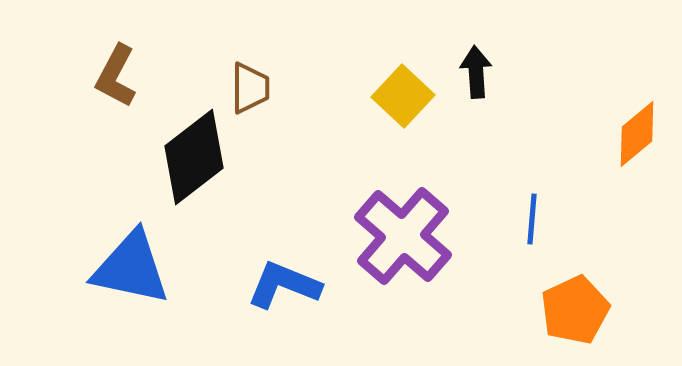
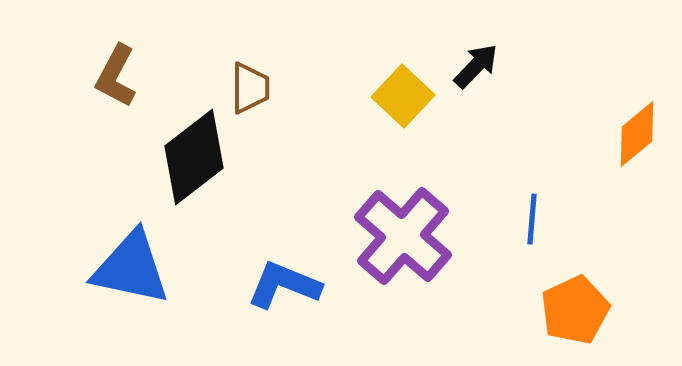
black arrow: moved 6 px up; rotated 48 degrees clockwise
